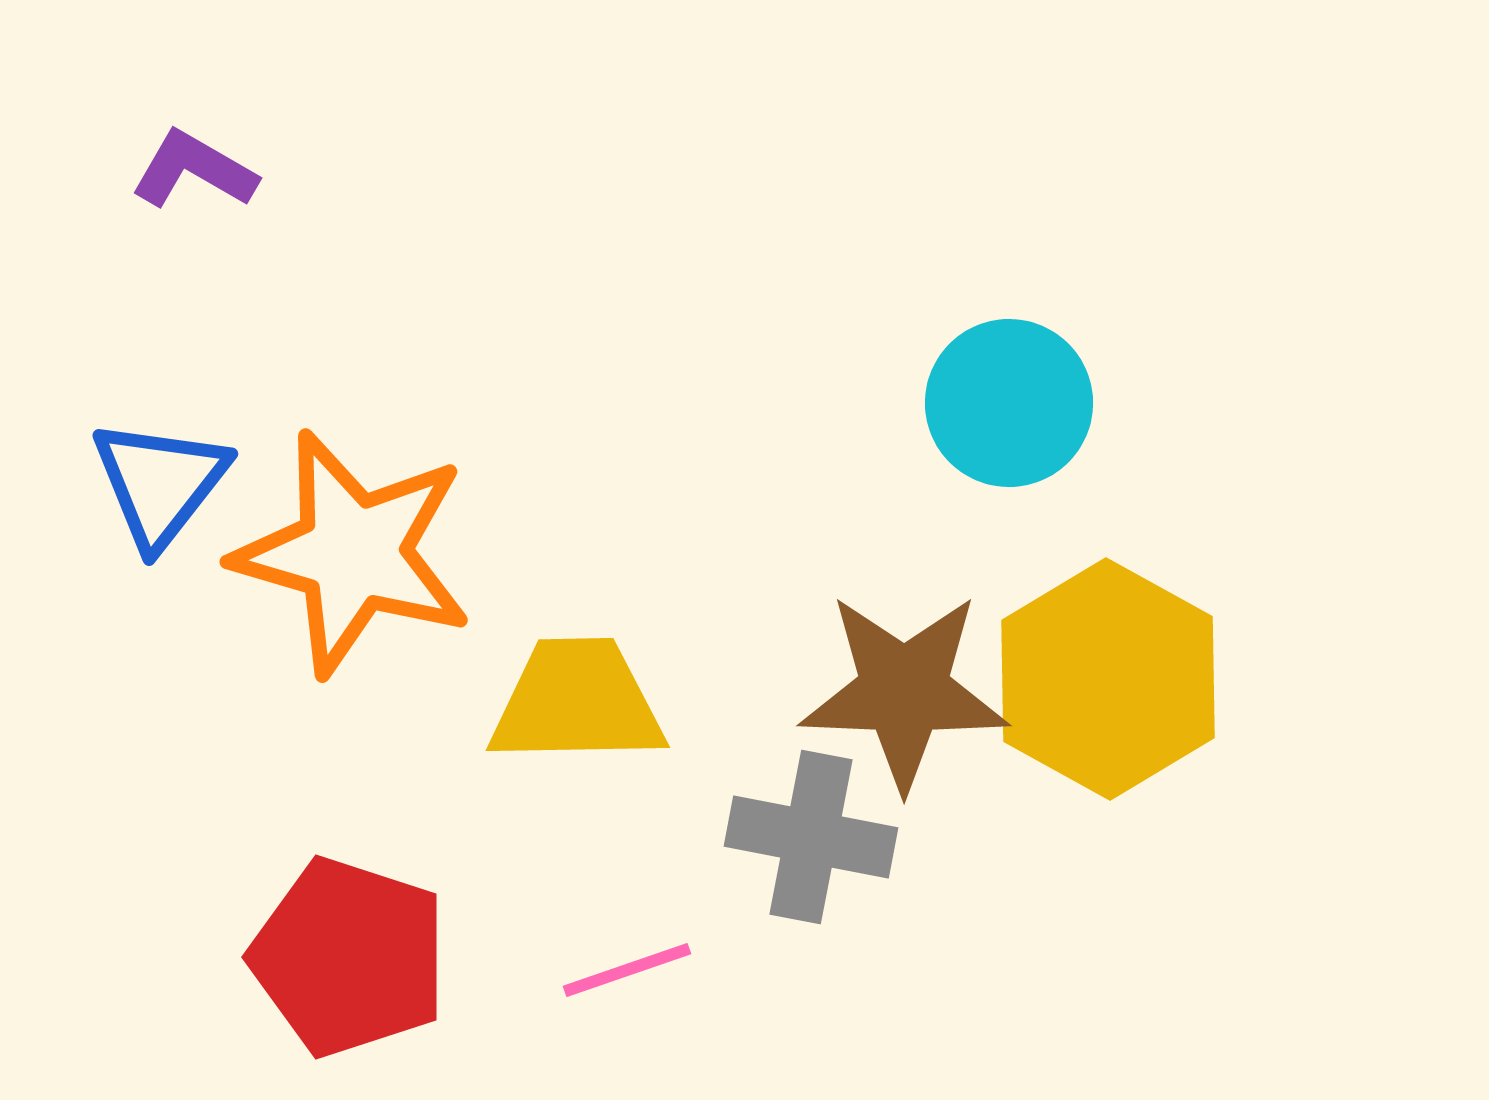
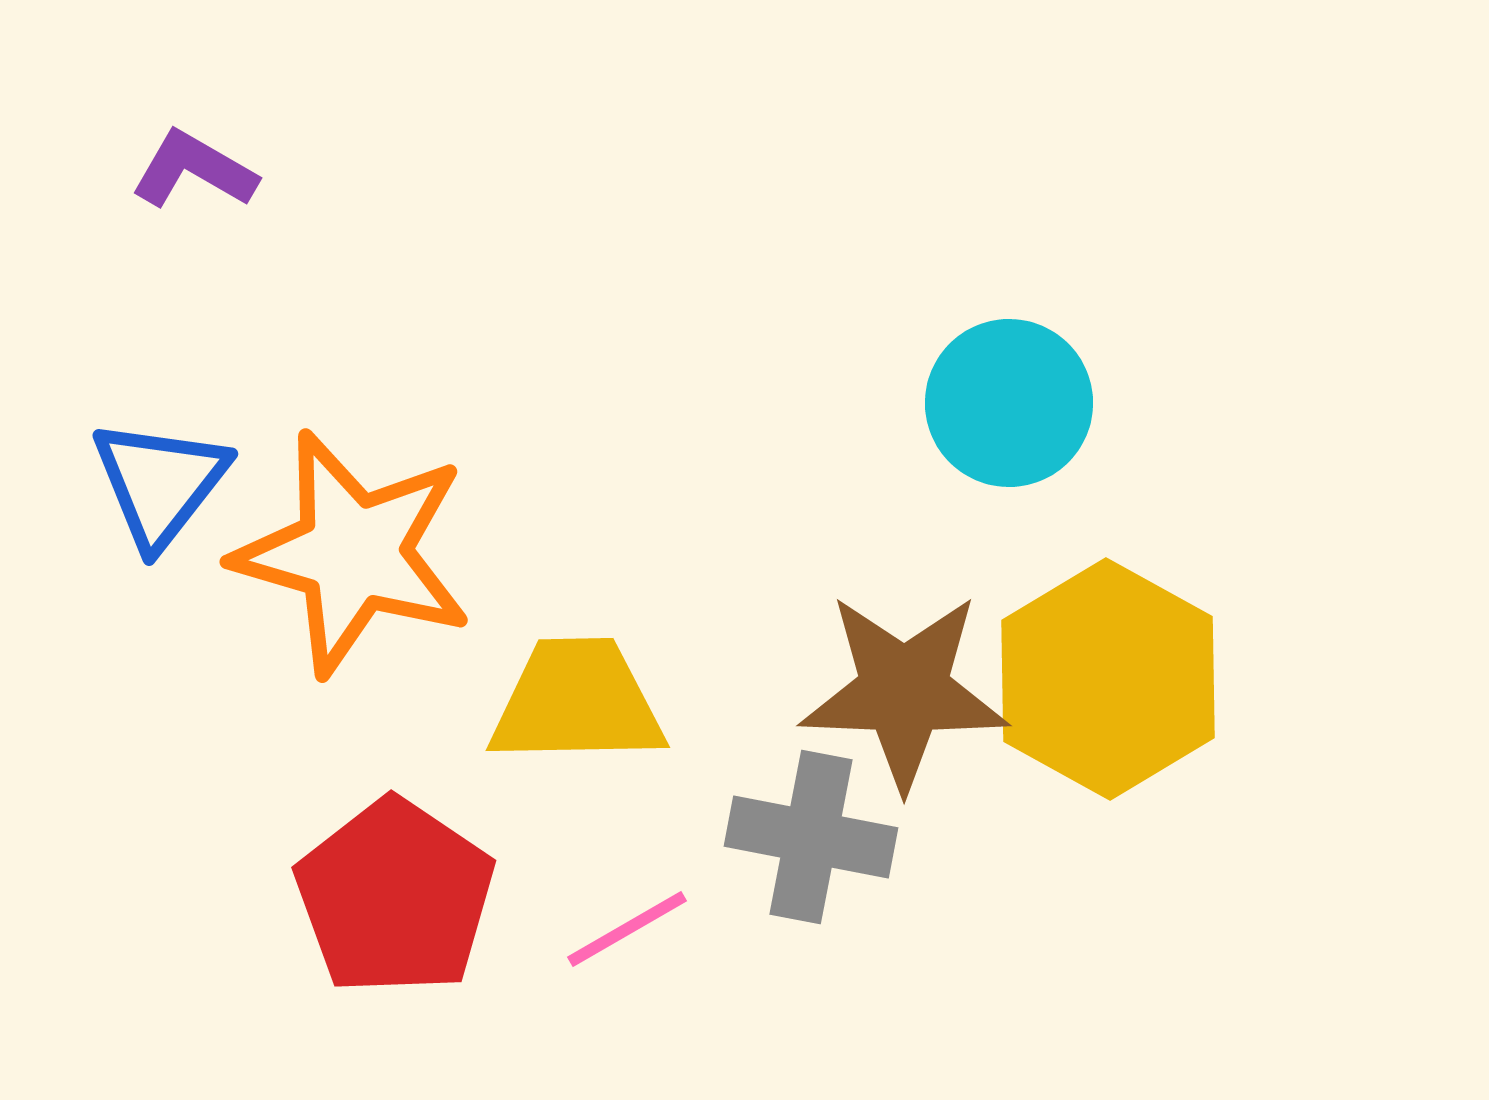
red pentagon: moved 46 px right, 60 px up; rotated 16 degrees clockwise
pink line: moved 41 px up; rotated 11 degrees counterclockwise
